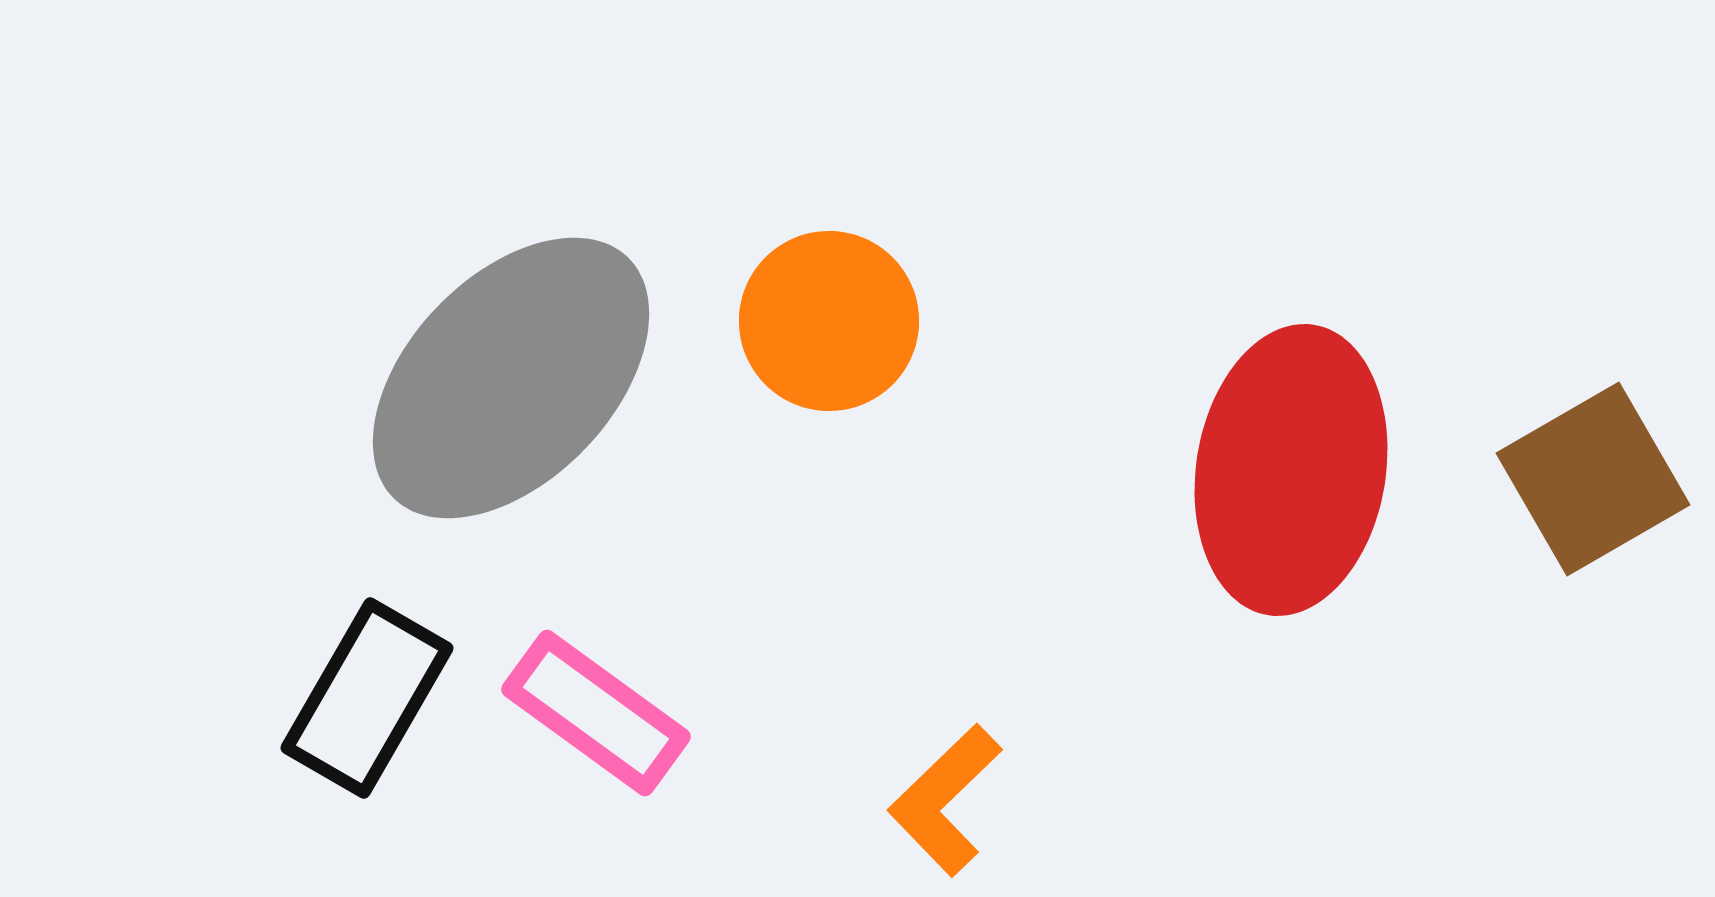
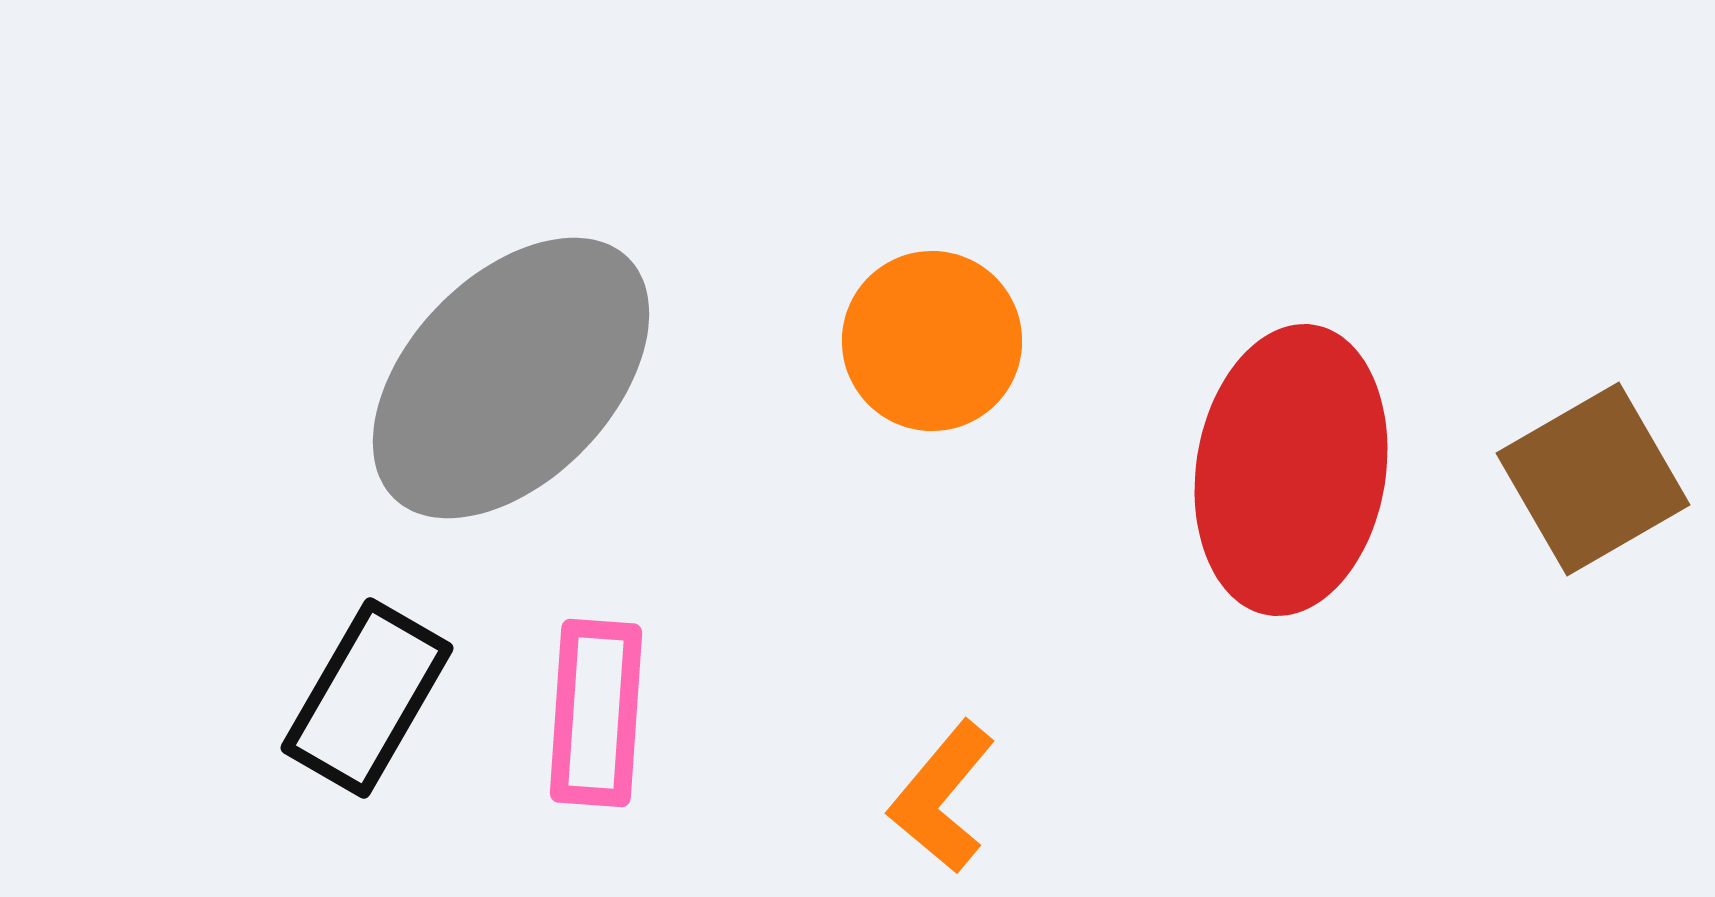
orange circle: moved 103 px right, 20 px down
pink rectangle: rotated 58 degrees clockwise
orange L-shape: moved 3 px left, 3 px up; rotated 6 degrees counterclockwise
